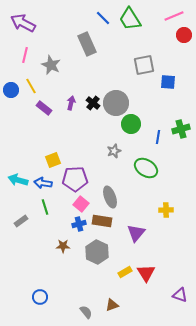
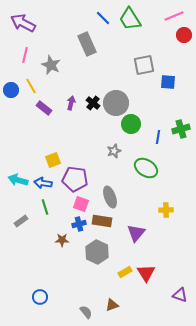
purple pentagon at (75, 179): rotated 10 degrees clockwise
pink square at (81, 204): rotated 21 degrees counterclockwise
brown star at (63, 246): moved 1 px left, 6 px up
